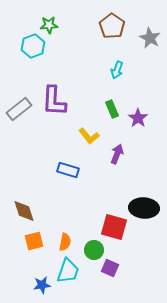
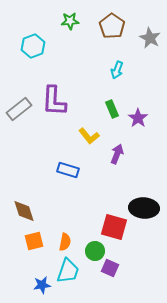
green star: moved 21 px right, 4 px up
green circle: moved 1 px right, 1 px down
